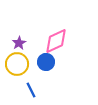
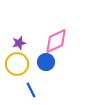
purple star: rotated 16 degrees clockwise
